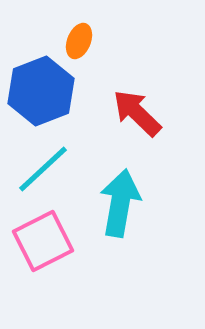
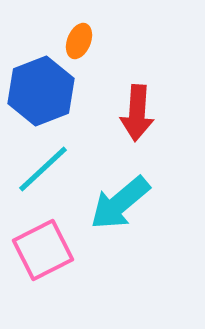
red arrow: rotated 130 degrees counterclockwise
cyan arrow: rotated 140 degrees counterclockwise
pink square: moved 9 px down
